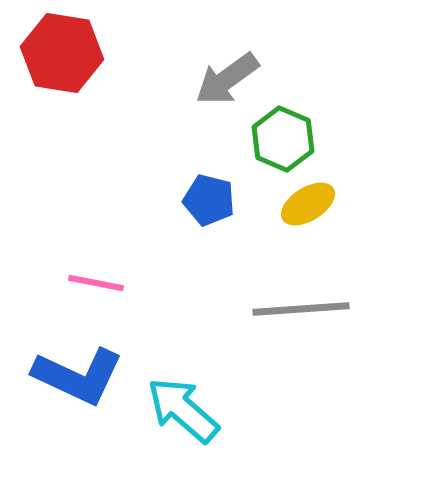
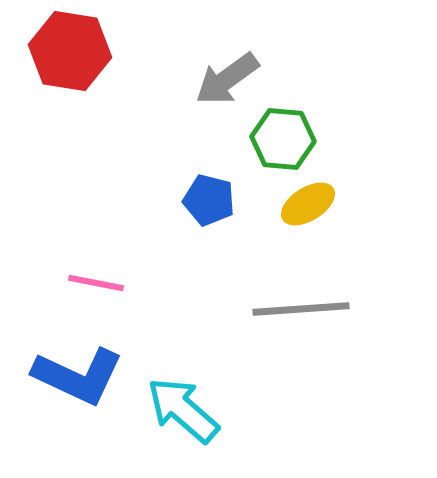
red hexagon: moved 8 px right, 2 px up
green hexagon: rotated 18 degrees counterclockwise
